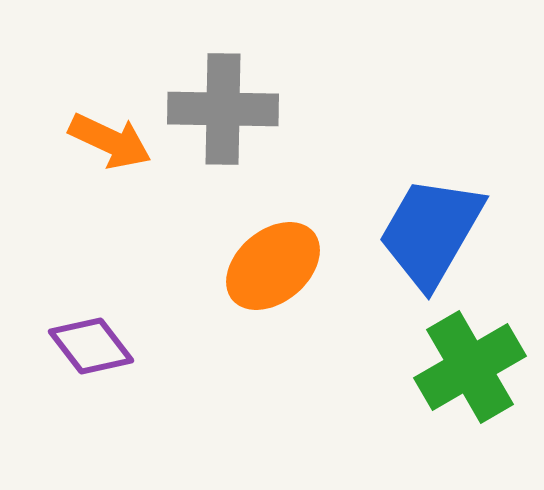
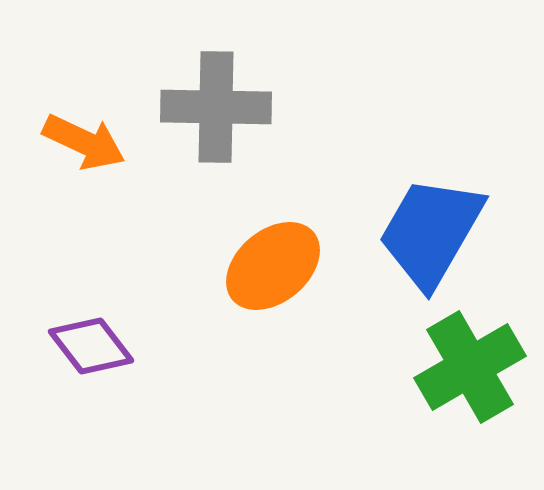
gray cross: moved 7 px left, 2 px up
orange arrow: moved 26 px left, 1 px down
